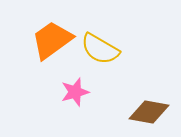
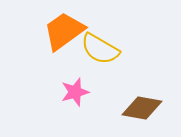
orange trapezoid: moved 12 px right, 9 px up
brown diamond: moved 7 px left, 4 px up
